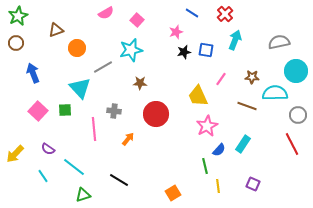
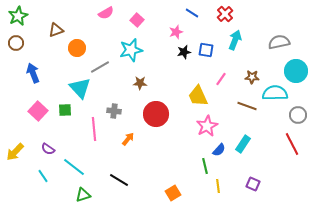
gray line at (103, 67): moved 3 px left
yellow arrow at (15, 154): moved 2 px up
